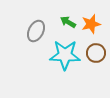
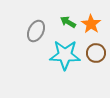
orange star: rotated 24 degrees counterclockwise
